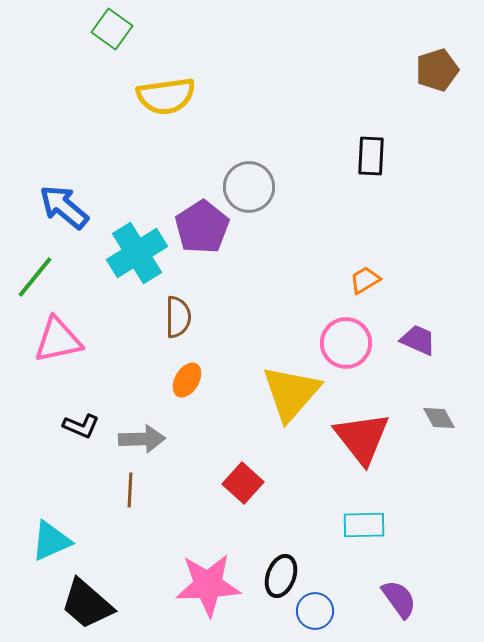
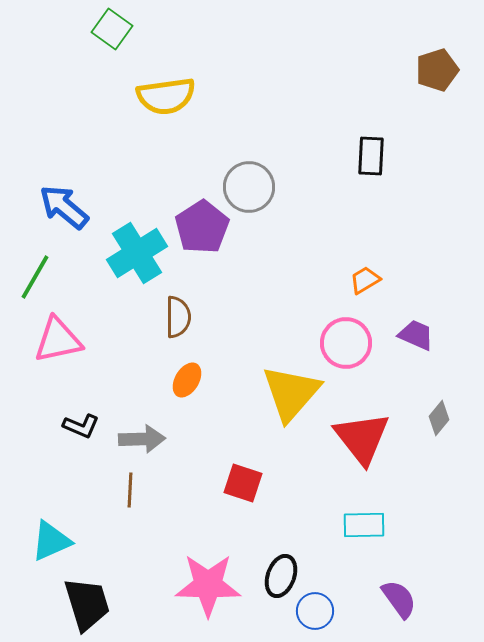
green line: rotated 9 degrees counterclockwise
purple trapezoid: moved 2 px left, 5 px up
gray diamond: rotated 68 degrees clockwise
red square: rotated 24 degrees counterclockwise
pink star: rotated 4 degrees clockwise
black trapezoid: rotated 148 degrees counterclockwise
